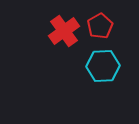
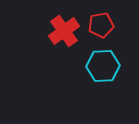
red pentagon: moved 1 px right, 1 px up; rotated 20 degrees clockwise
